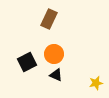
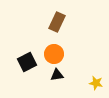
brown rectangle: moved 8 px right, 3 px down
black triangle: moved 1 px right; rotated 32 degrees counterclockwise
yellow star: rotated 24 degrees clockwise
